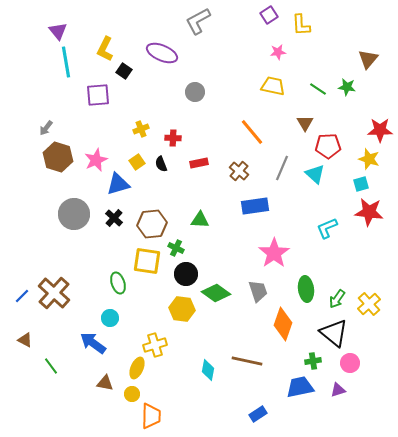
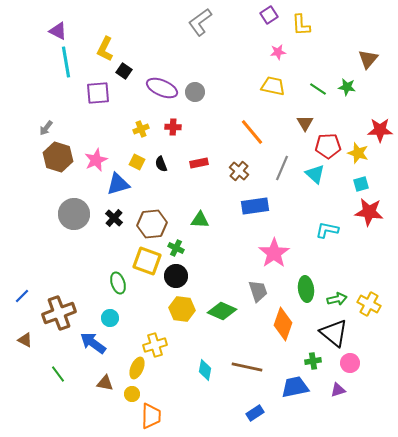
gray L-shape at (198, 21): moved 2 px right, 1 px down; rotated 8 degrees counterclockwise
purple triangle at (58, 31): rotated 24 degrees counterclockwise
purple ellipse at (162, 53): moved 35 px down
purple square at (98, 95): moved 2 px up
red cross at (173, 138): moved 11 px up
yellow star at (369, 159): moved 11 px left, 6 px up
yellow square at (137, 162): rotated 28 degrees counterclockwise
cyan L-shape at (327, 228): moved 2 px down; rotated 35 degrees clockwise
yellow square at (147, 261): rotated 12 degrees clockwise
black circle at (186, 274): moved 10 px left, 2 px down
brown cross at (54, 293): moved 5 px right, 20 px down; rotated 28 degrees clockwise
green diamond at (216, 293): moved 6 px right, 18 px down; rotated 12 degrees counterclockwise
green arrow at (337, 299): rotated 138 degrees counterclockwise
yellow cross at (369, 304): rotated 20 degrees counterclockwise
brown line at (247, 361): moved 6 px down
green line at (51, 366): moved 7 px right, 8 px down
cyan diamond at (208, 370): moved 3 px left
blue trapezoid at (300, 387): moved 5 px left
blue rectangle at (258, 414): moved 3 px left, 1 px up
